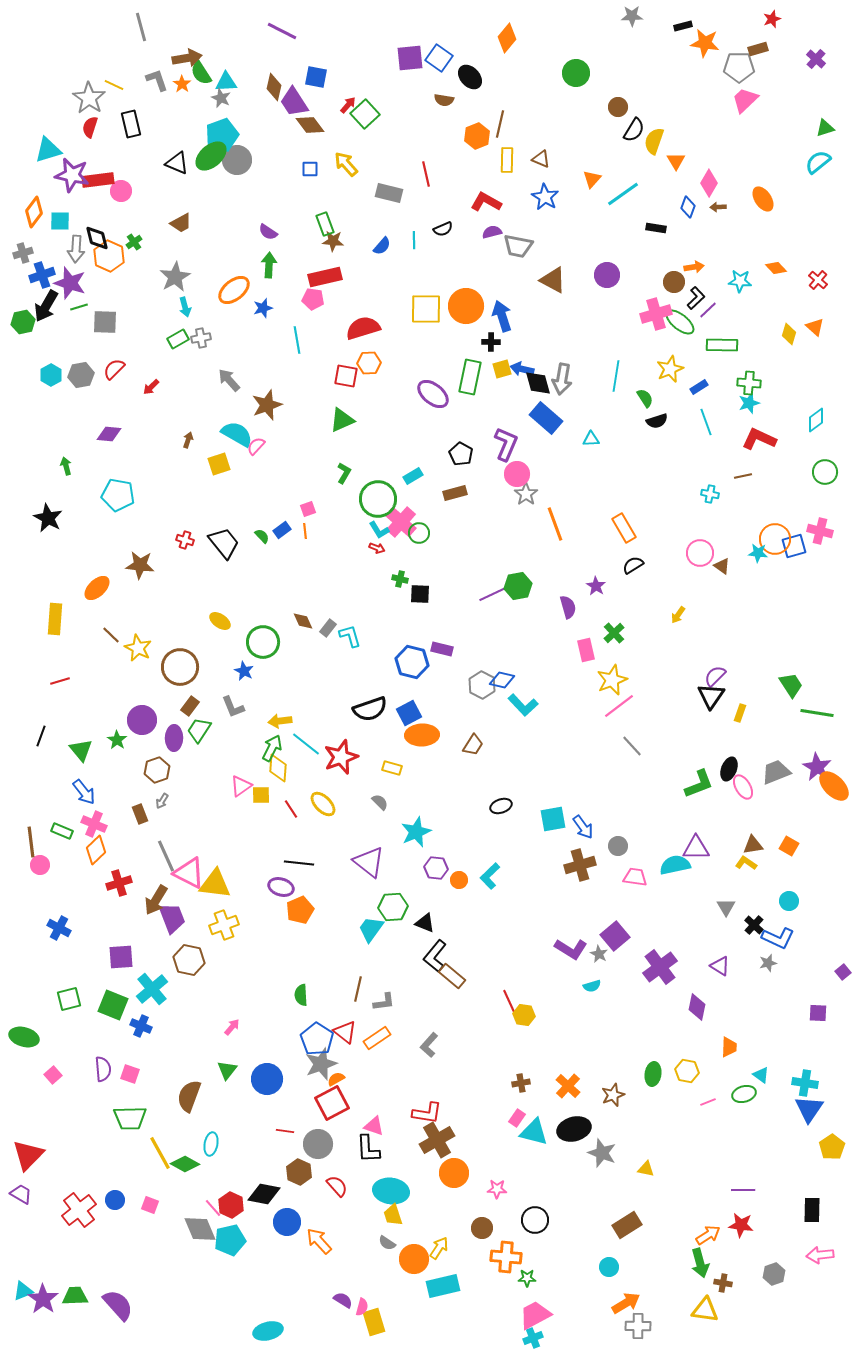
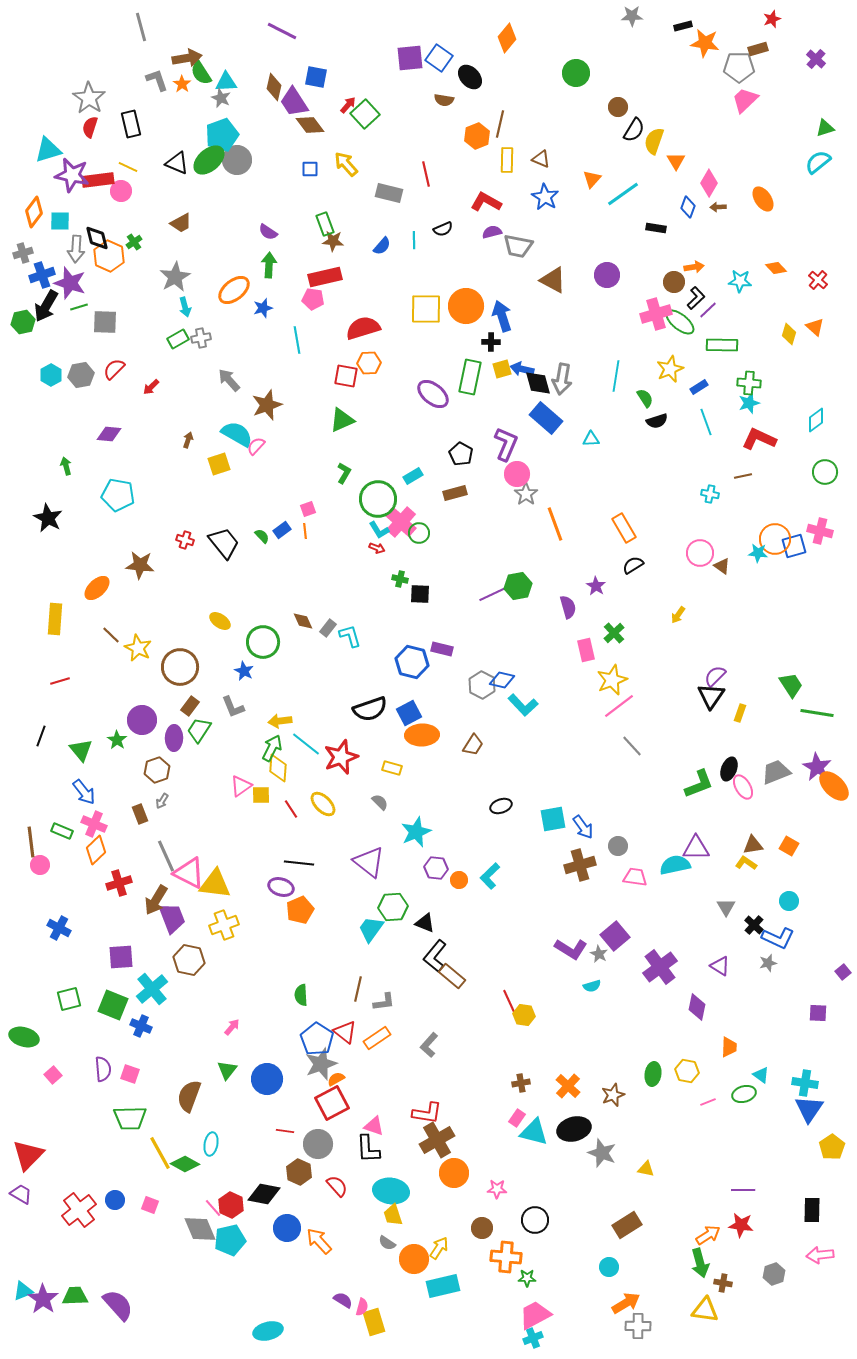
yellow line at (114, 85): moved 14 px right, 82 px down
green ellipse at (211, 156): moved 2 px left, 4 px down
blue circle at (287, 1222): moved 6 px down
